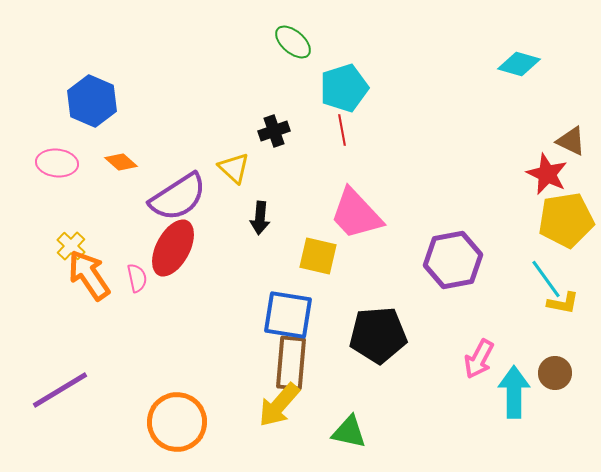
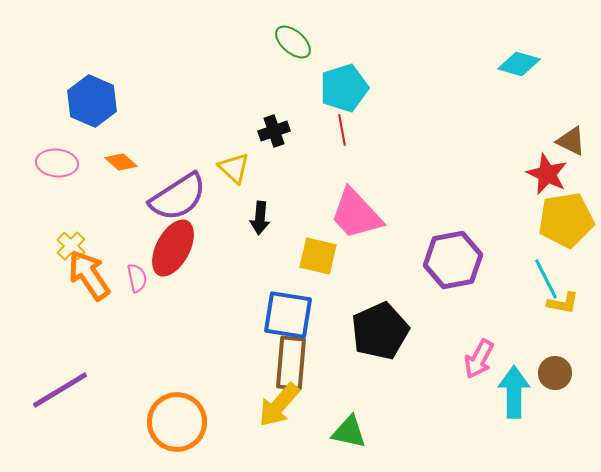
cyan line: rotated 9 degrees clockwise
black pentagon: moved 2 px right, 4 px up; rotated 20 degrees counterclockwise
